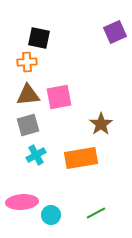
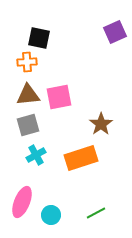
orange rectangle: rotated 8 degrees counterclockwise
pink ellipse: rotated 64 degrees counterclockwise
